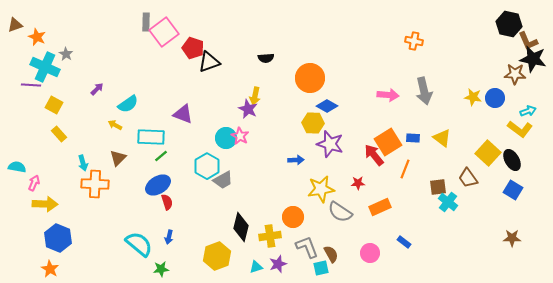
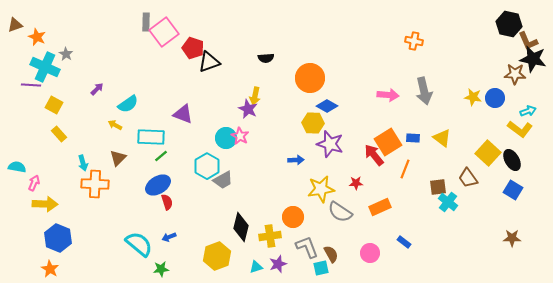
red star at (358, 183): moved 2 px left
blue arrow at (169, 237): rotated 56 degrees clockwise
